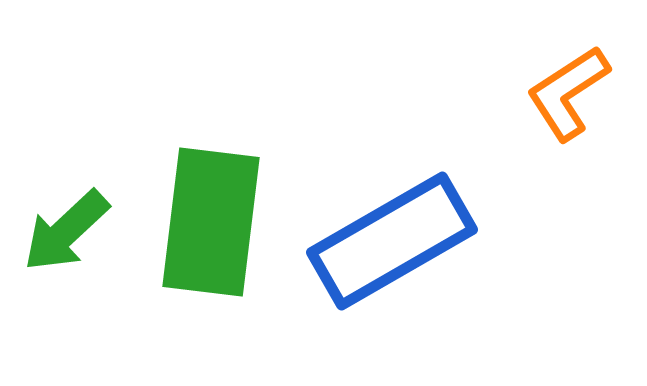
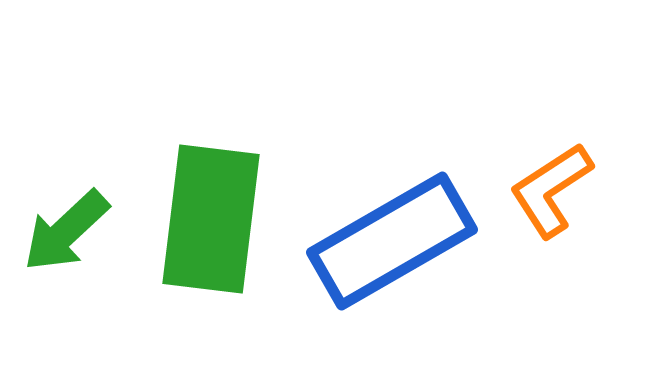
orange L-shape: moved 17 px left, 97 px down
green rectangle: moved 3 px up
